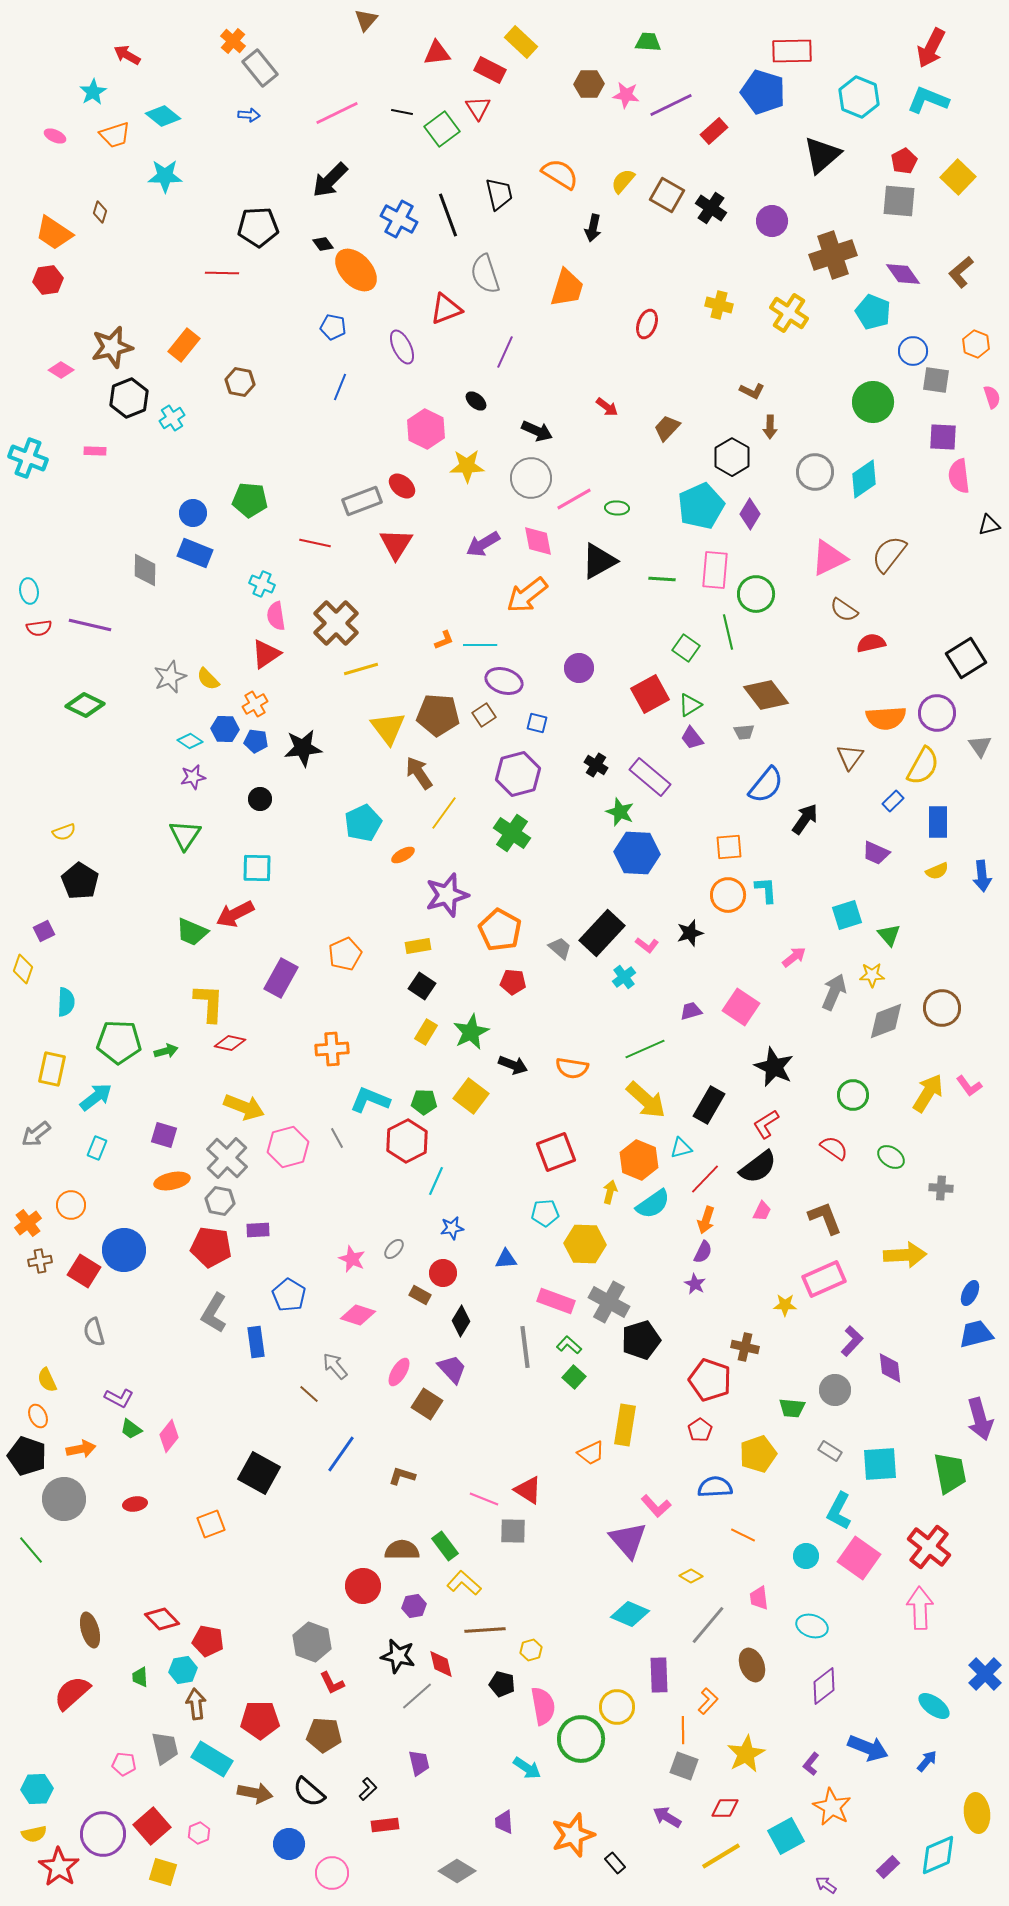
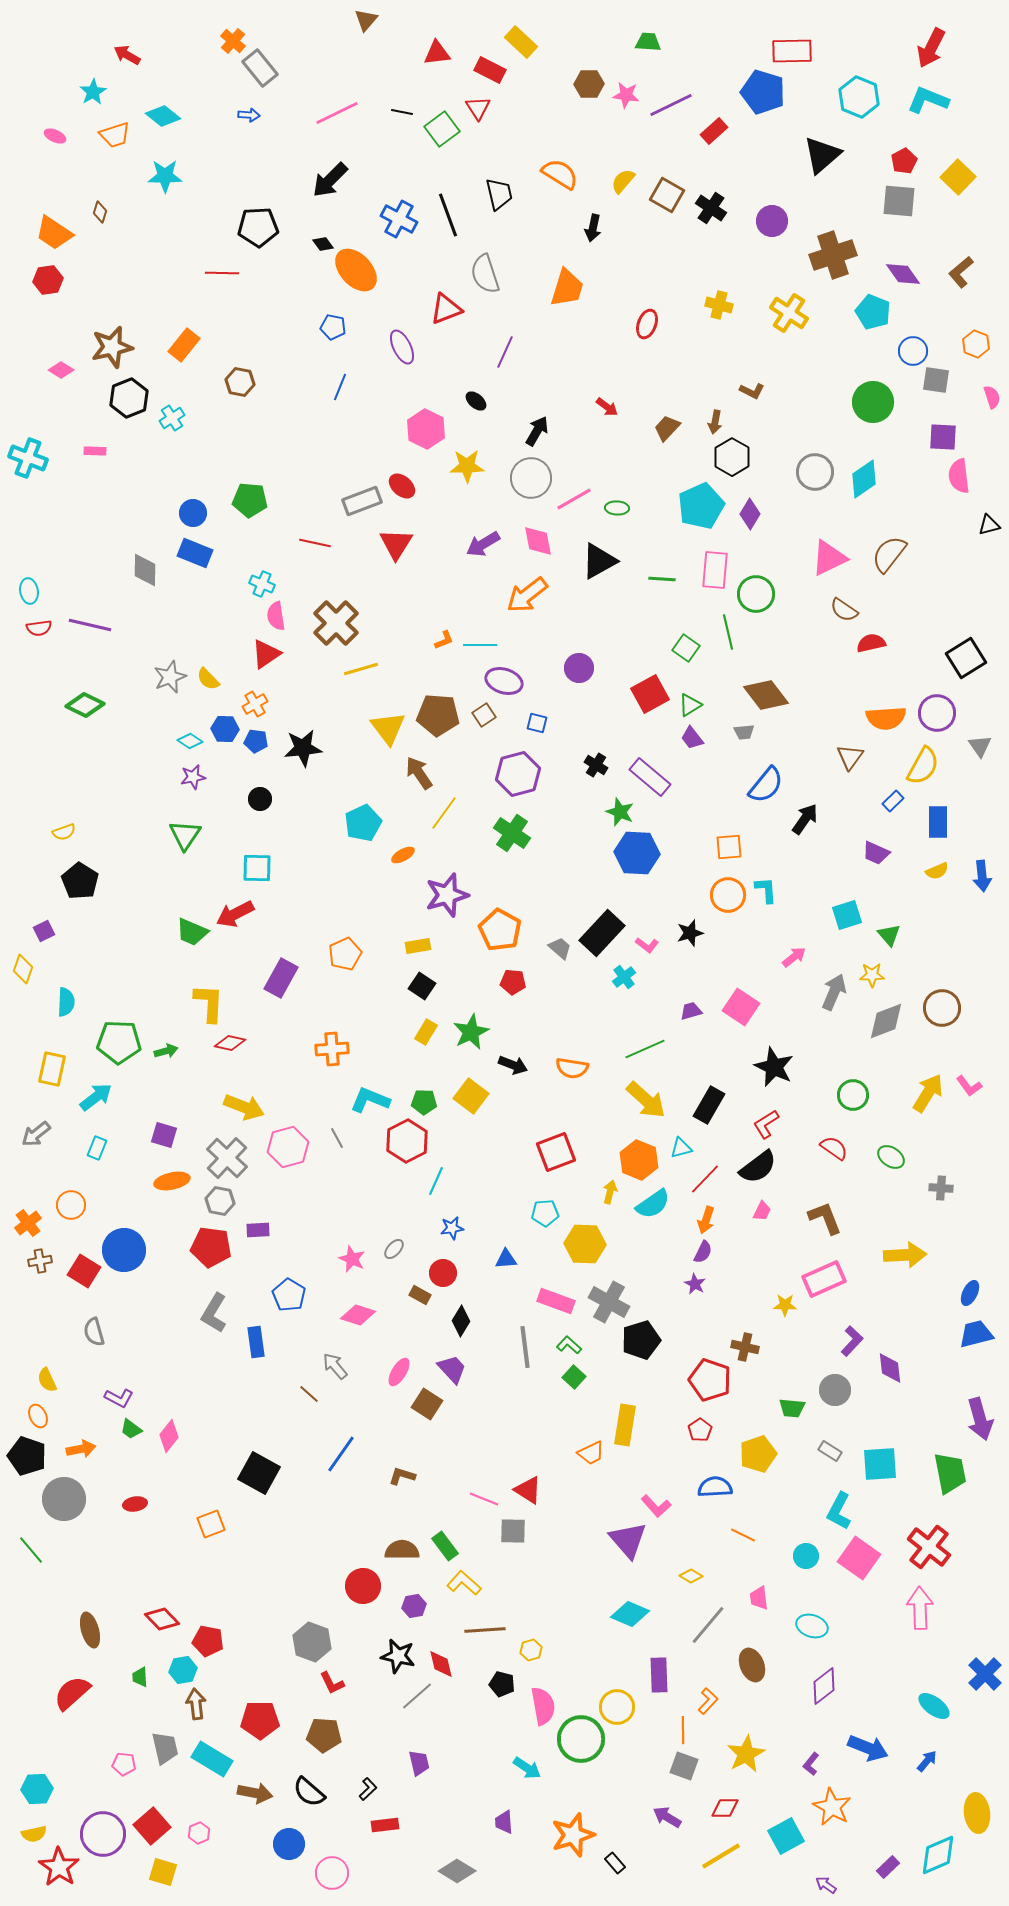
brown arrow at (770, 427): moved 55 px left, 5 px up; rotated 10 degrees clockwise
black arrow at (537, 431): rotated 84 degrees counterclockwise
